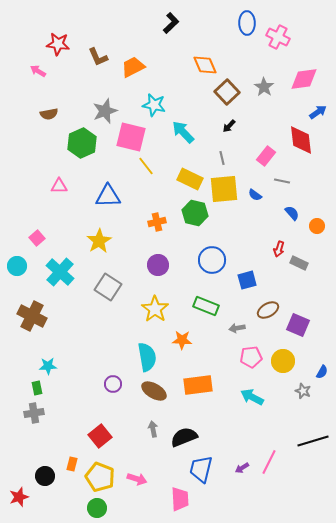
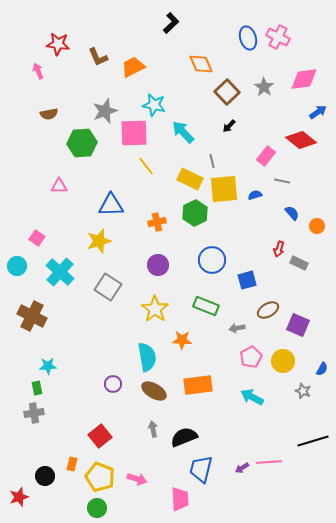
blue ellipse at (247, 23): moved 1 px right, 15 px down; rotated 15 degrees counterclockwise
orange diamond at (205, 65): moved 4 px left, 1 px up
pink arrow at (38, 71): rotated 35 degrees clockwise
pink square at (131, 137): moved 3 px right, 4 px up; rotated 16 degrees counterclockwise
red diamond at (301, 140): rotated 44 degrees counterclockwise
green hexagon at (82, 143): rotated 20 degrees clockwise
gray line at (222, 158): moved 10 px left, 3 px down
blue semicircle at (255, 195): rotated 128 degrees clockwise
blue triangle at (108, 196): moved 3 px right, 9 px down
green hexagon at (195, 213): rotated 20 degrees clockwise
pink square at (37, 238): rotated 14 degrees counterclockwise
yellow star at (99, 241): rotated 15 degrees clockwise
pink pentagon at (251, 357): rotated 20 degrees counterclockwise
blue semicircle at (322, 372): moved 3 px up
pink line at (269, 462): rotated 60 degrees clockwise
